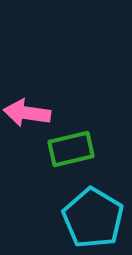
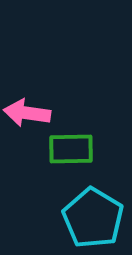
green rectangle: rotated 12 degrees clockwise
